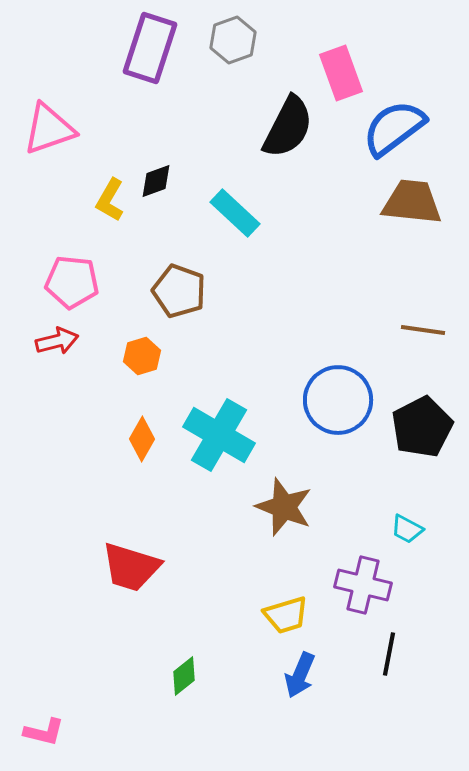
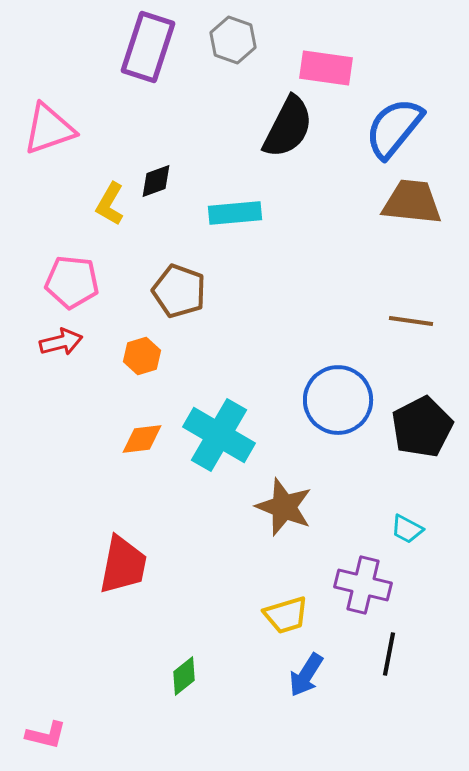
gray hexagon: rotated 21 degrees counterclockwise
purple rectangle: moved 2 px left, 1 px up
pink rectangle: moved 15 px left, 5 px up; rotated 62 degrees counterclockwise
blue semicircle: rotated 14 degrees counterclockwise
yellow L-shape: moved 4 px down
cyan rectangle: rotated 48 degrees counterclockwise
brown line: moved 12 px left, 9 px up
red arrow: moved 4 px right, 1 px down
orange diamond: rotated 54 degrees clockwise
red trapezoid: moved 8 px left, 2 px up; rotated 96 degrees counterclockwise
blue arrow: moved 6 px right; rotated 9 degrees clockwise
pink L-shape: moved 2 px right, 3 px down
